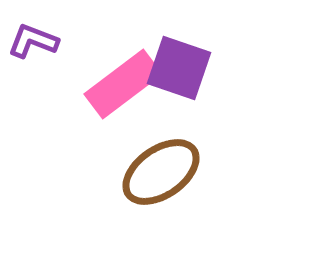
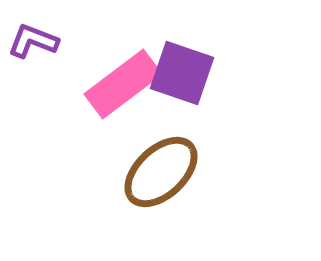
purple square: moved 3 px right, 5 px down
brown ellipse: rotated 8 degrees counterclockwise
